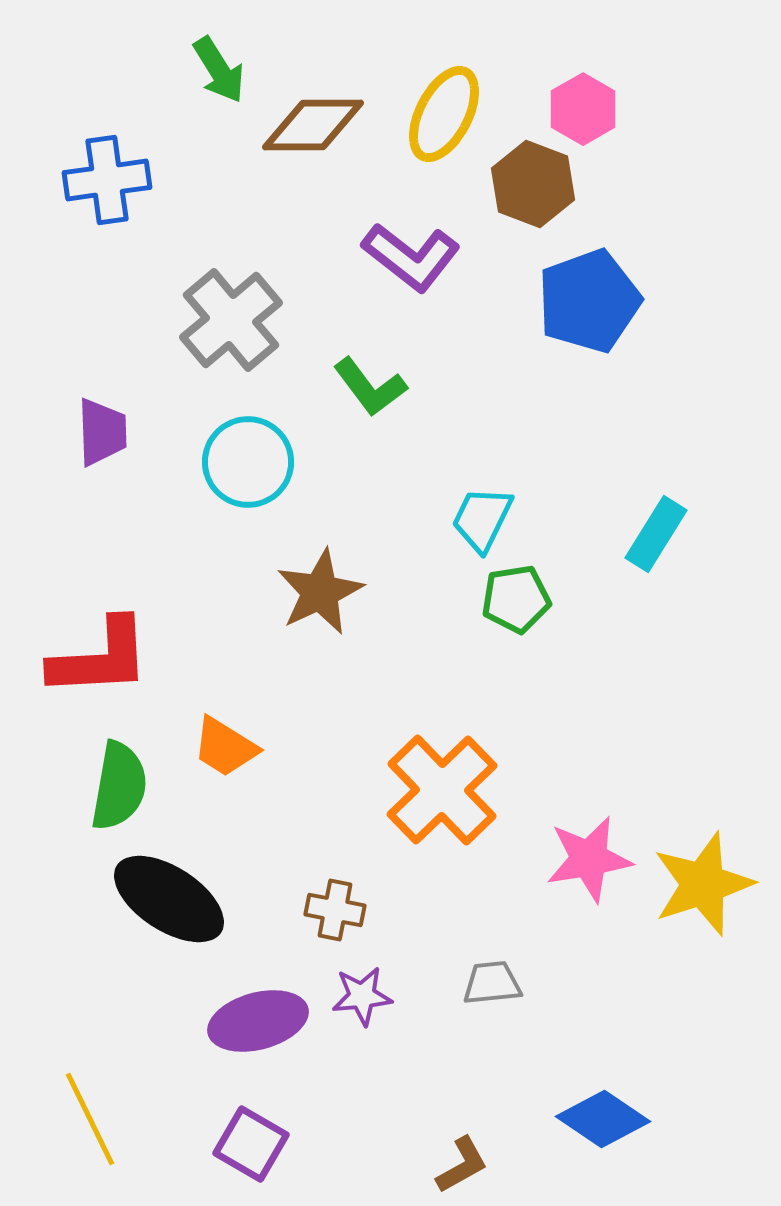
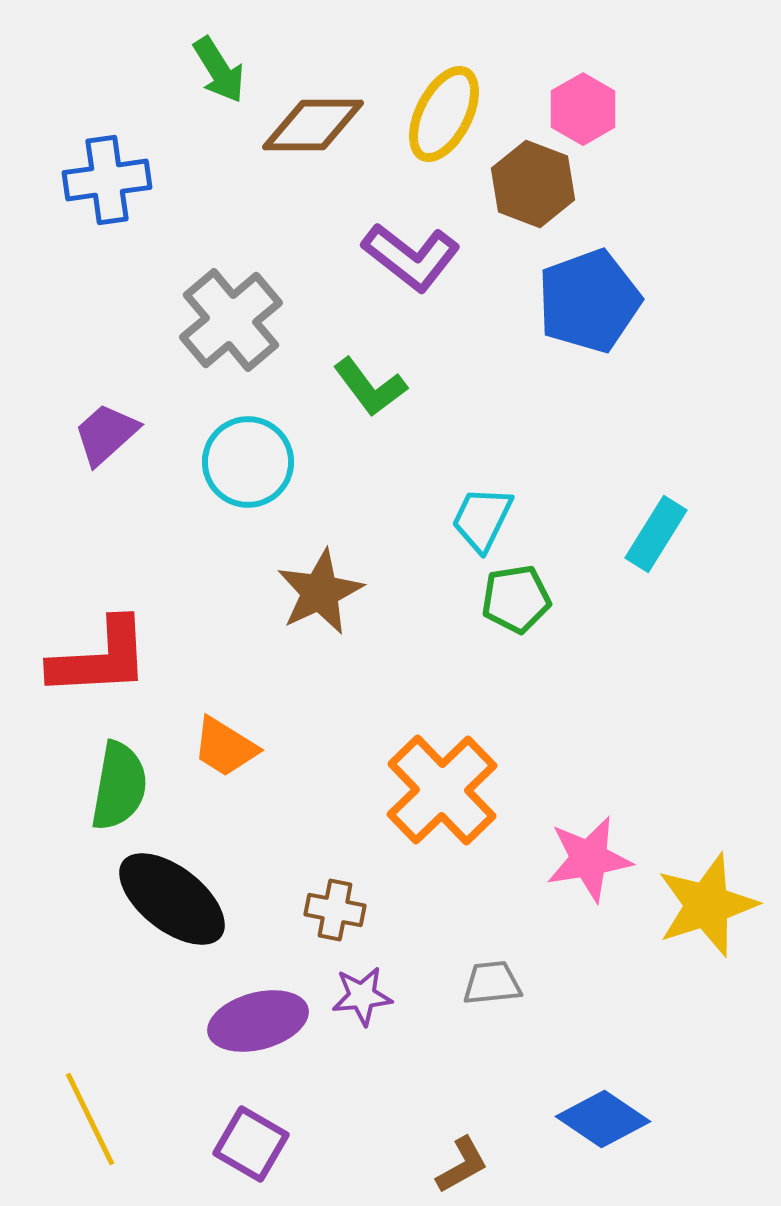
purple trapezoid: moved 4 px right, 2 px down; rotated 130 degrees counterclockwise
yellow star: moved 4 px right, 21 px down
black ellipse: moved 3 px right; rotated 5 degrees clockwise
